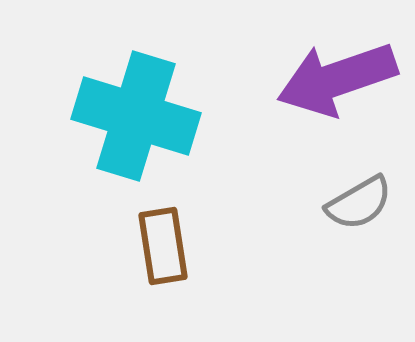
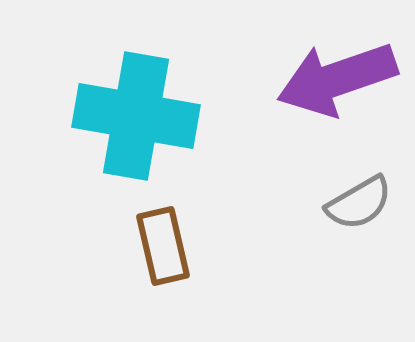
cyan cross: rotated 7 degrees counterclockwise
brown rectangle: rotated 4 degrees counterclockwise
